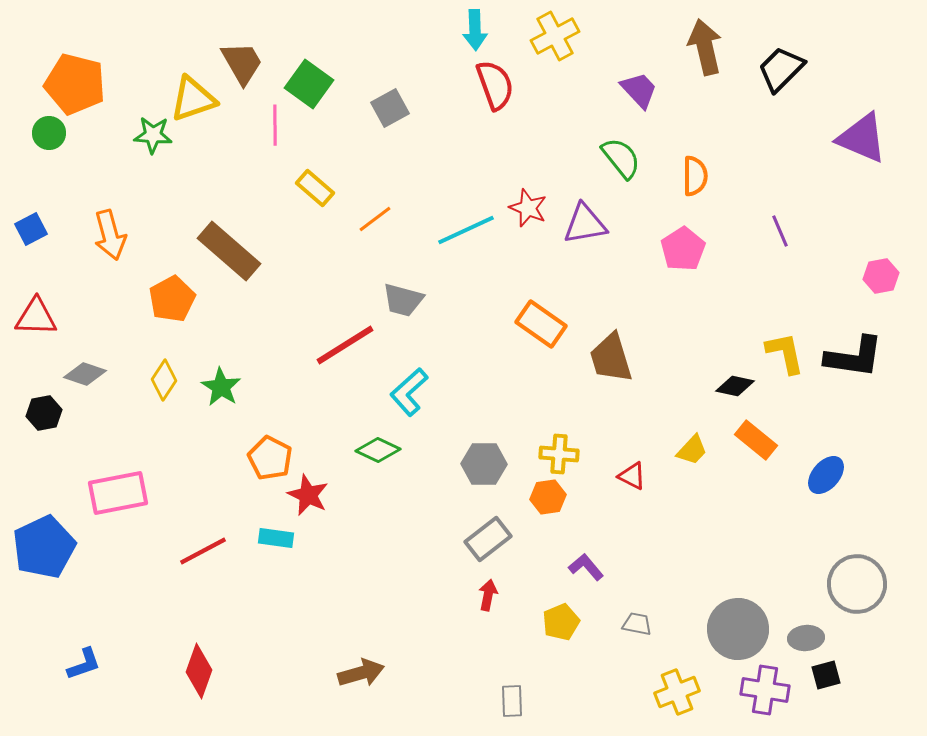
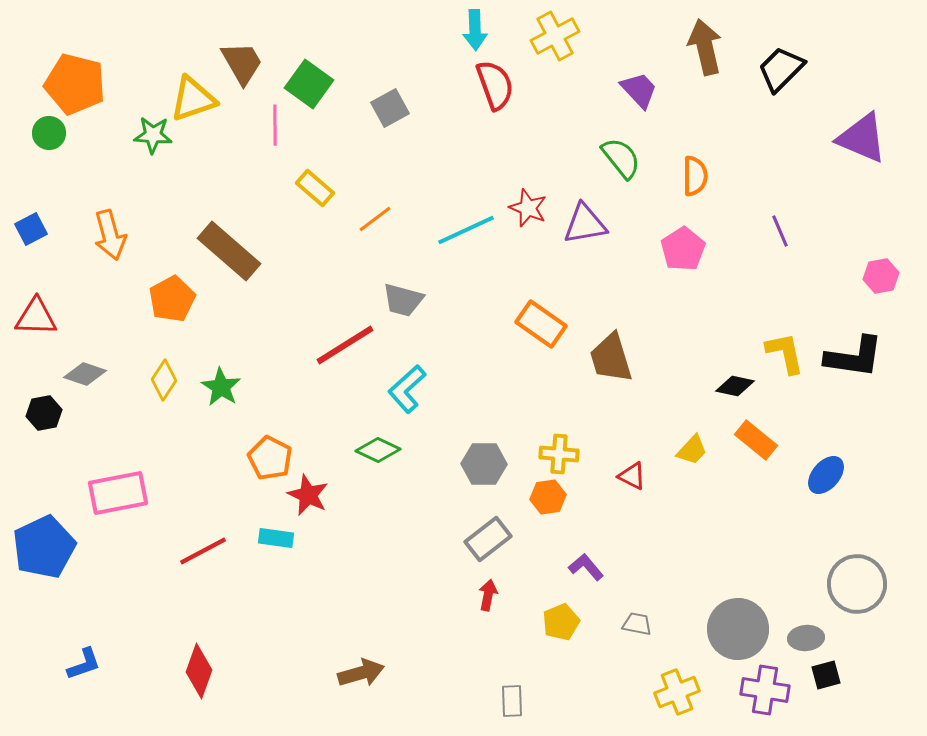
cyan L-shape at (409, 392): moved 2 px left, 3 px up
